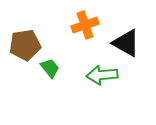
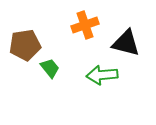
black triangle: rotated 16 degrees counterclockwise
